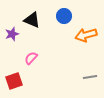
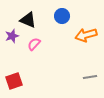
blue circle: moved 2 px left
black triangle: moved 4 px left
purple star: moved 2 px down
pink semicircle: moved 3 px right, 14 px up
